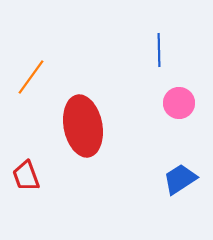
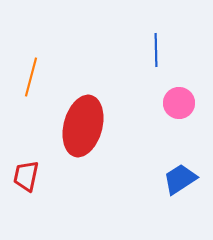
blue line: moved 3 px left
orange line: rotated 21 degrees counterclockwise
red ellipse: rotated 26 degrees clockwise
red trapezoid: rotated 32 degrees clockwise
